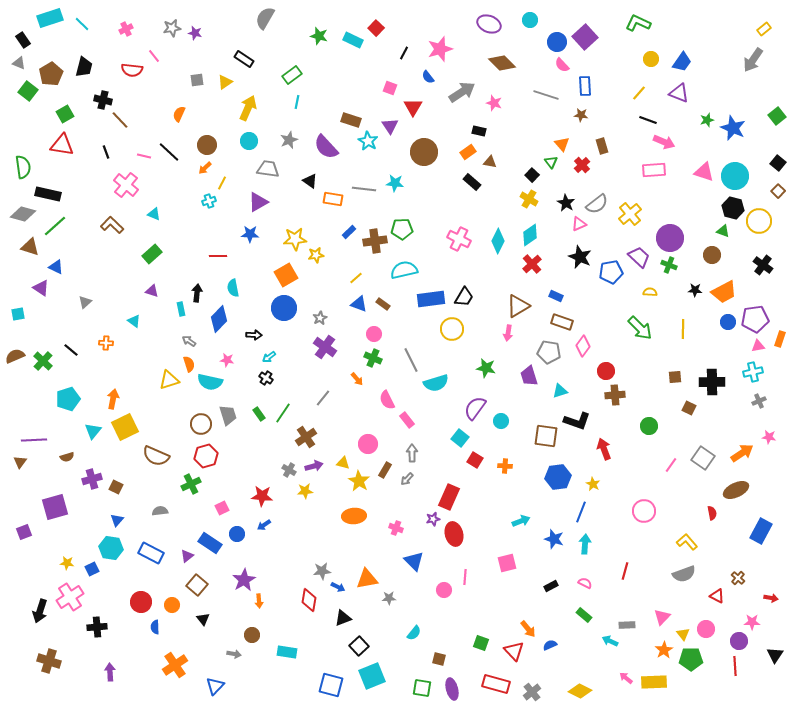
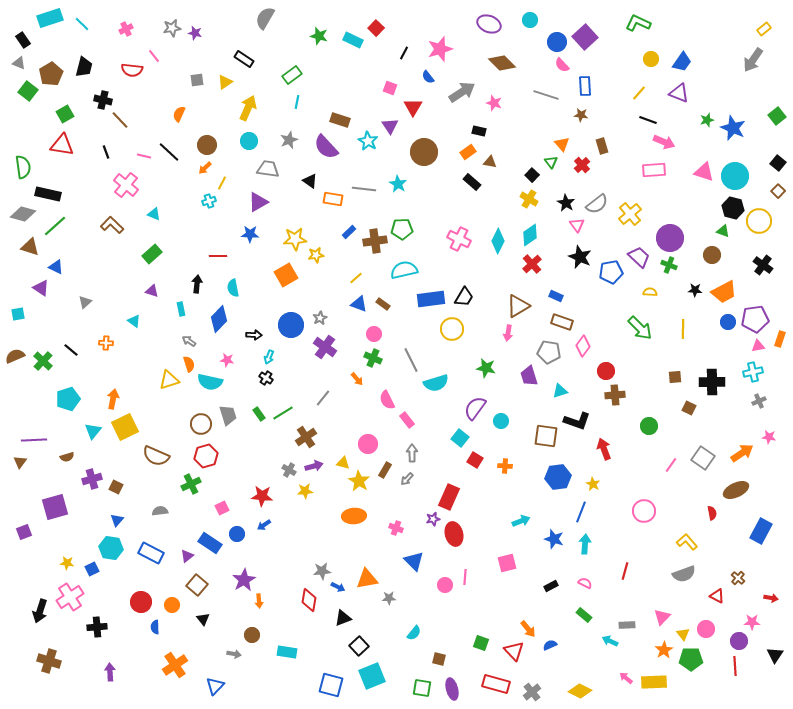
brown rectangle at (351, 120): moved 11 px left
cyan star at (395, 183): moved 3 px right, 1 px down; rotated 24 degrees clockwise
pink triangle at (579, 224): moved 2 px left, 1 px down; rotated 42 degrees counterclockwise
black arrow at (197, 293): moved 9 px up
blue circle at (284, 308): moved 7 px right, 17 px down
cyan arrow at (269, 357): rotated 32 degrees counterclockwise
green line at (283, 413): rotated 25 degrees clockwise
pink circle at (444, 590): moved 1 px right, 5 px up
